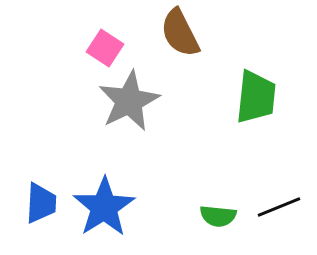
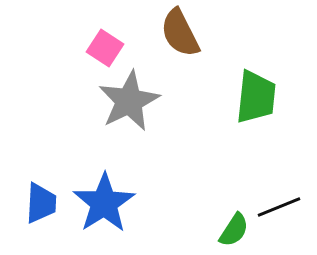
blue star: moved 4 px up
green semicircle: moved 16 px right, 14 px down; rotated 63 degrees counterclockwise
